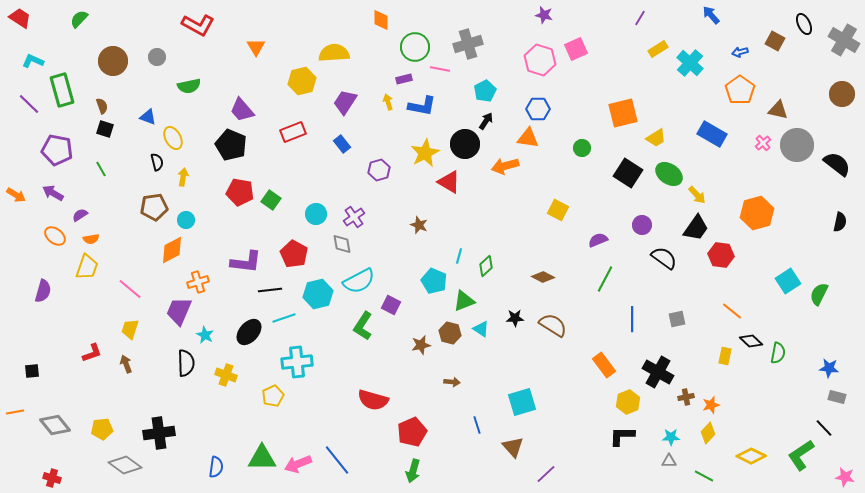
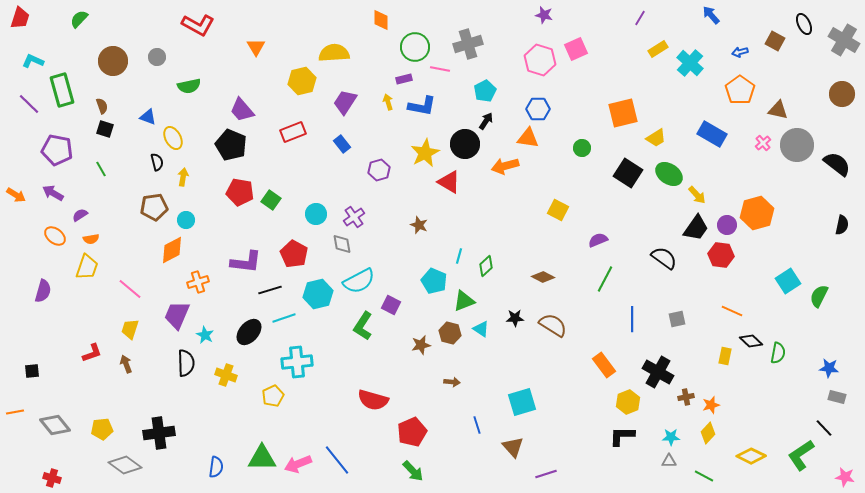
red trapezoid at (20, 18): rotated 75 degrees clockwise
black semicircle at (840, 222): moved 2 px right, 3 px down
purple circle at (642, 225): moved 85 px right
black line at (270, 290): rotated 10 degrees counterclockwise
green semicircle at (819, 294): moved 2 px down
purple trapezoid at (179, 311): moved 2 px left, 4 px down
orange line at (732, 311): rotated 15 degrees counterclockwise
green arrow at (413, 471): rotated 60 degrees counterclockwise
purple line at (546, 474): rotated 25 degrees clockwise
